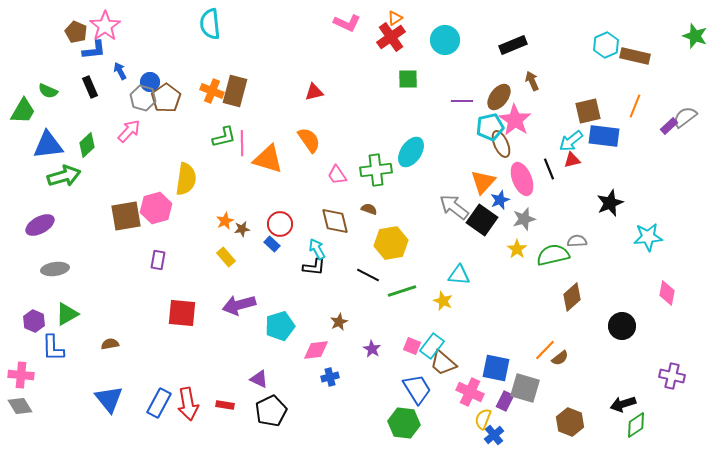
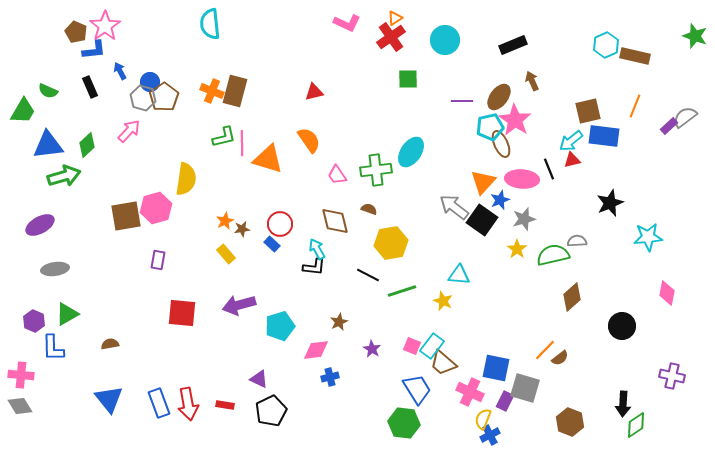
brown pentagon at (166, 98): moved 2 px left, 1 px up
pink ellipse at (522, 179): rotated 64 degrees counterclockwise
yellow rectangle at (226, 257): moved 3 px up
blue rectangle at (159, 403): rotated 48 degrees counterclockwise
black arrow at (623, 404): rotated 70 degrees counterclockwise
blue cross at (494, 435): moved 4 px left; rotated 12 degrees clockwise
